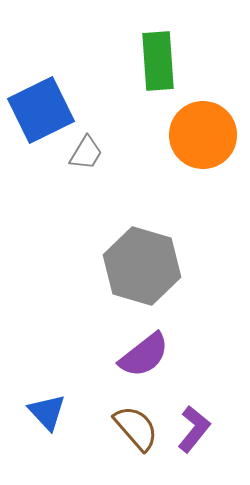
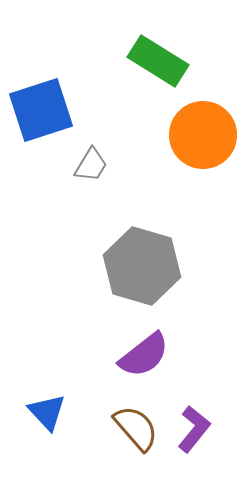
green rectangle: rotated 54 degrees counterclockwise
blue square: rotated 8 degrees clockwise
gray trapezoid: moved 5 px right, 12 px down
